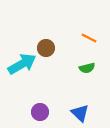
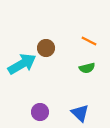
orange line: moved 3 px down
